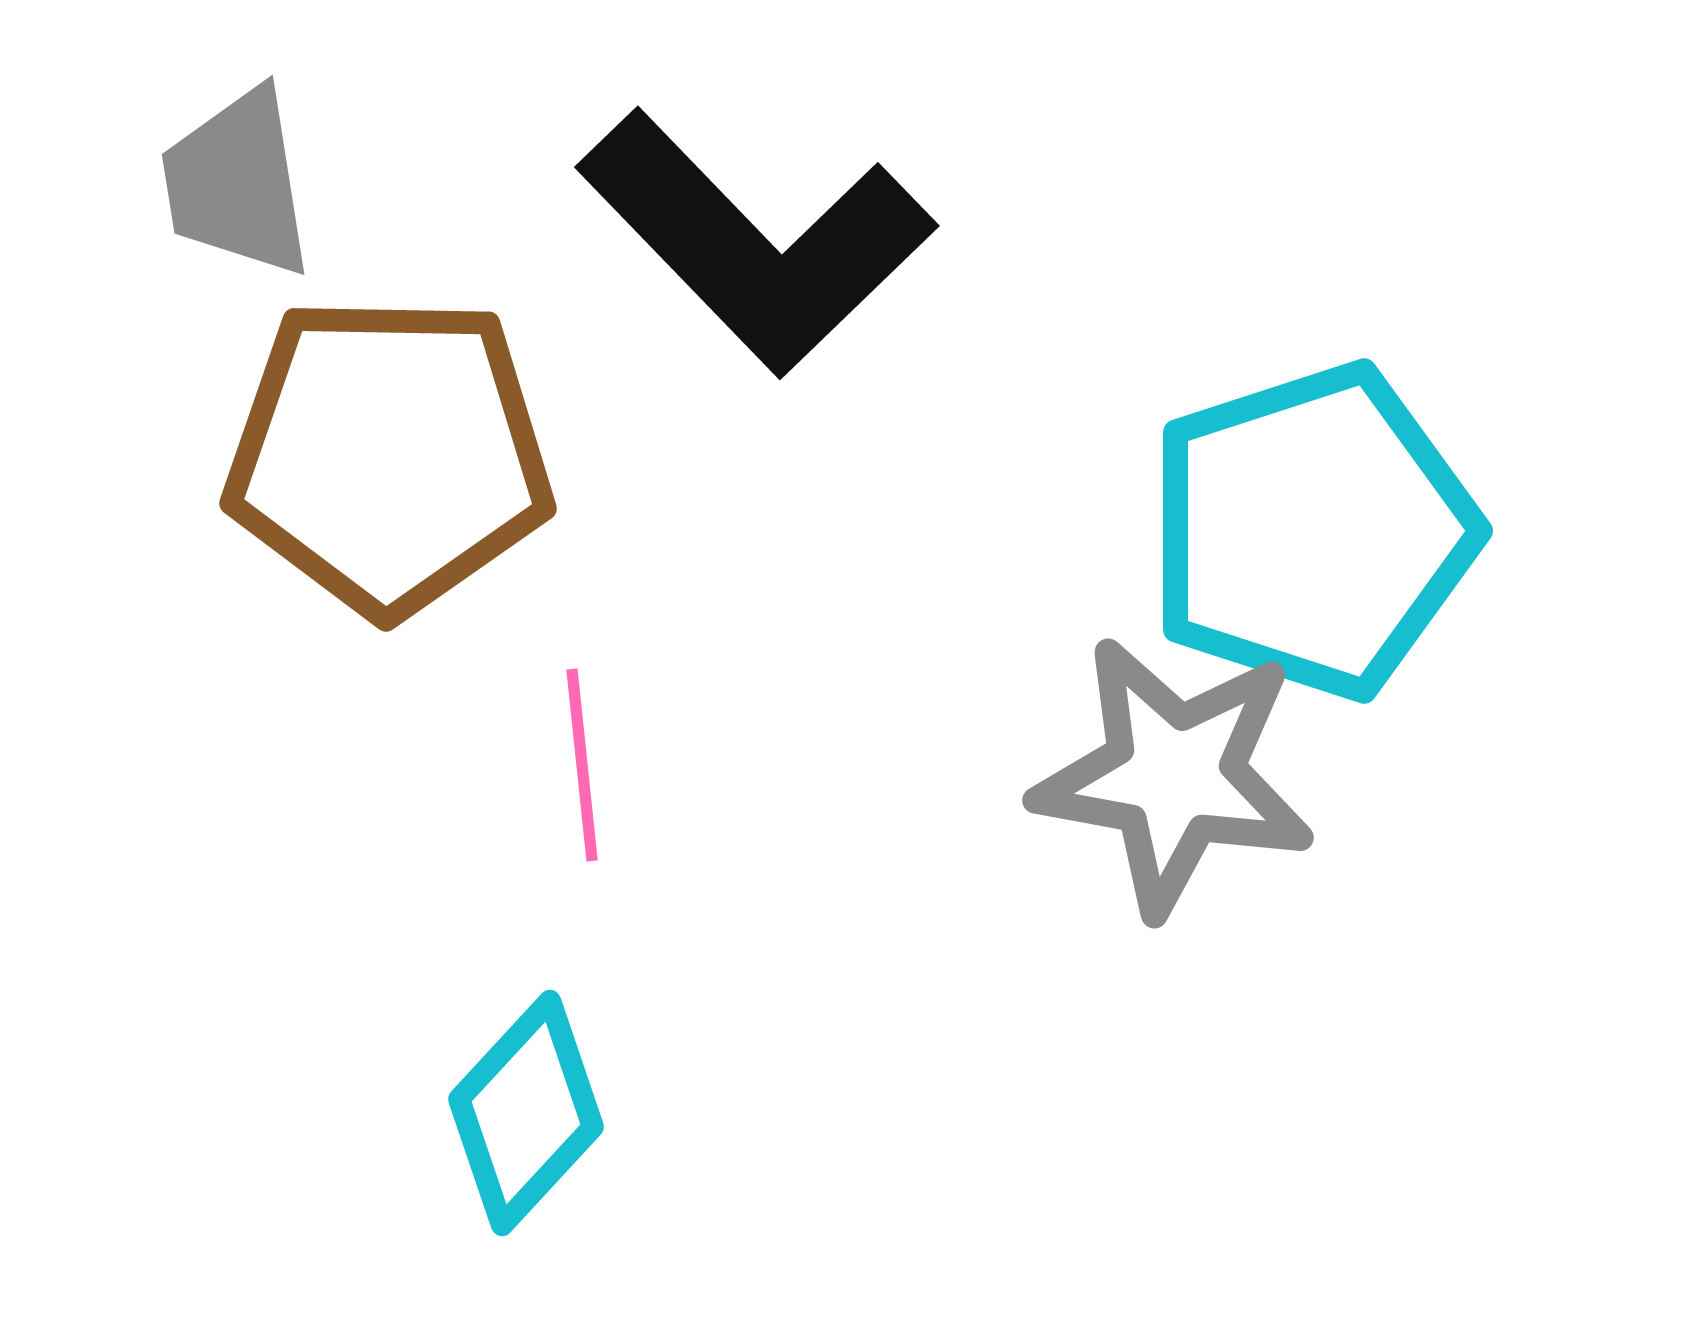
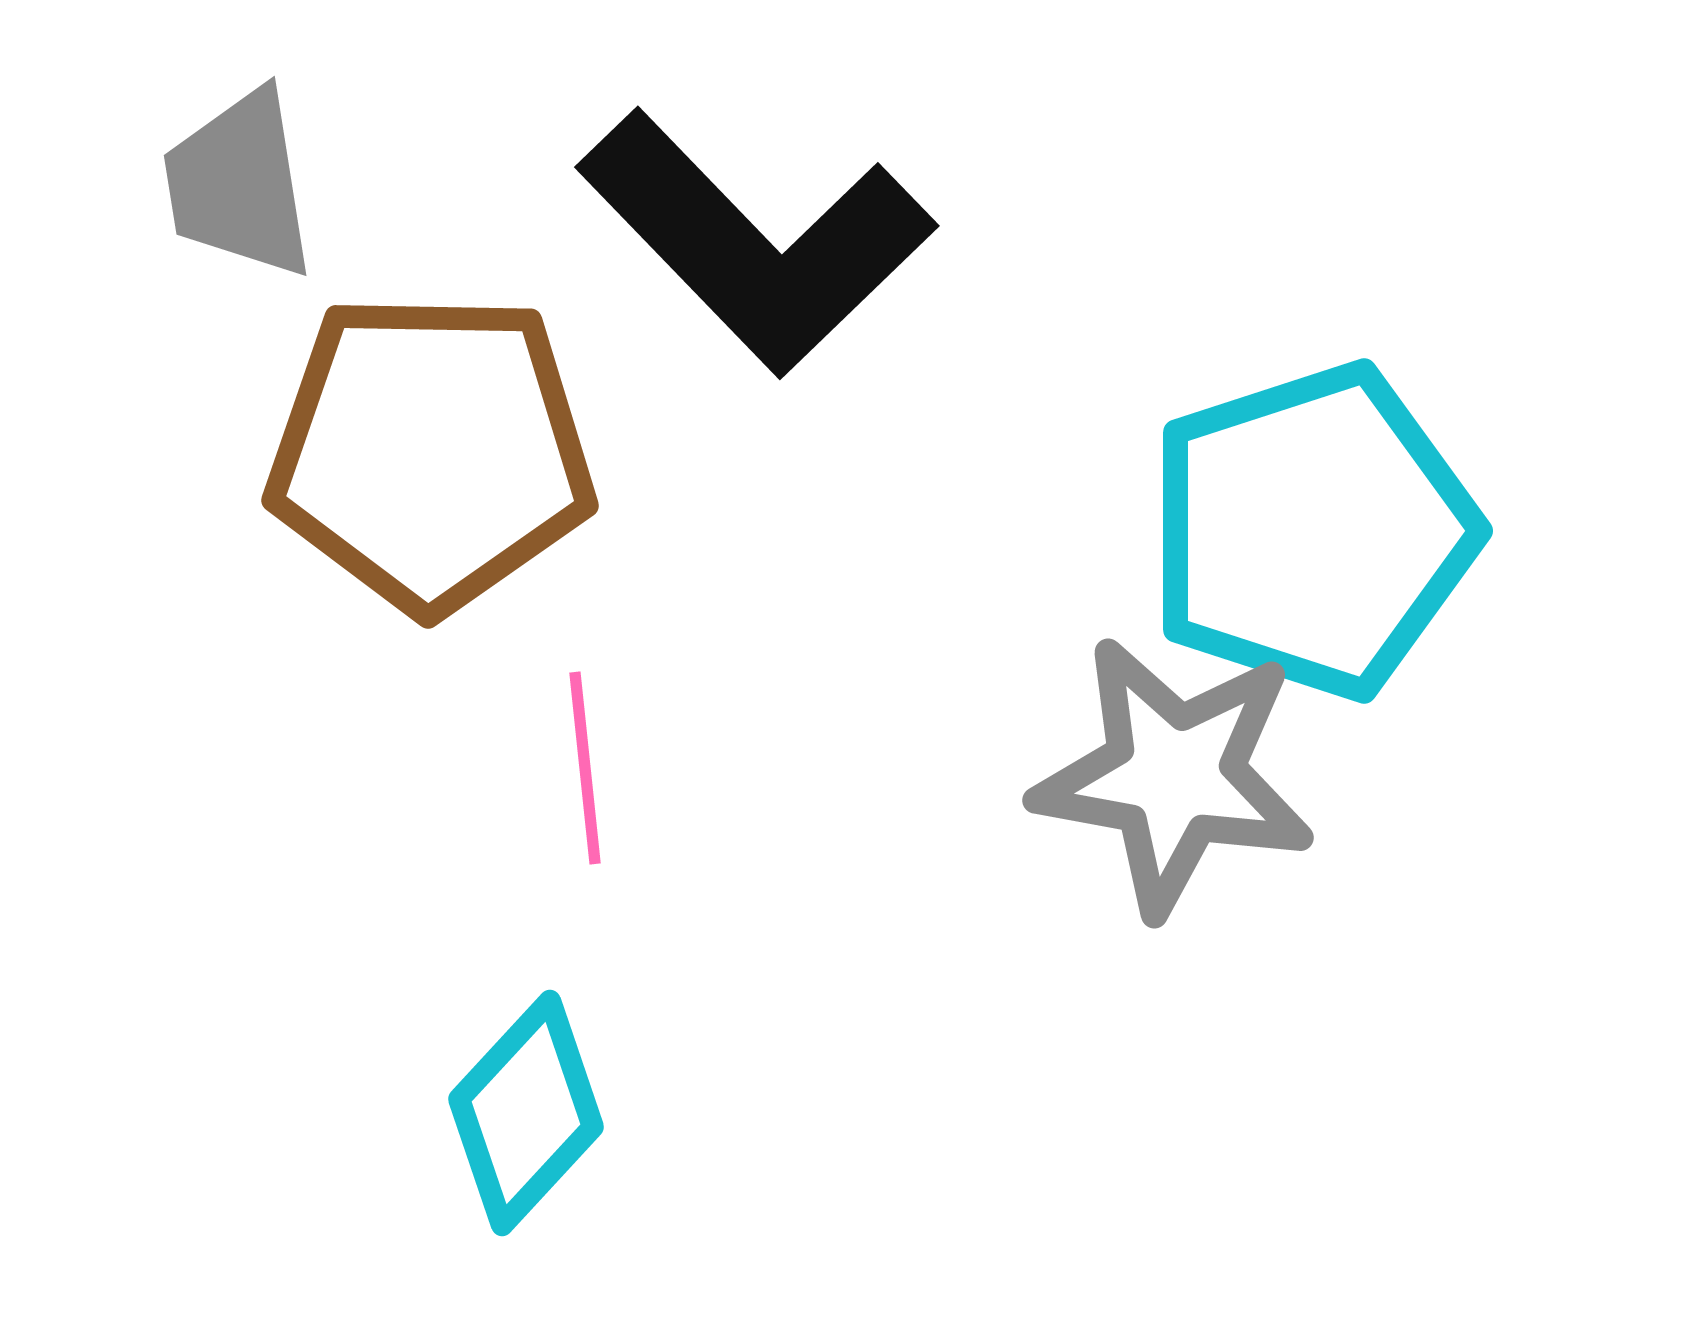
gray trapezoid: moved 2 px right, 1 px down
brown pentagon: moved 42 px right, 3 px up
pink line: moved 3 px right, 3 px down
